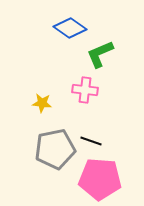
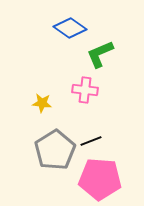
black line: rotated 40 degrees counterclockwise
gray pentagon: moved 1 px down; rotated 21 degrees counterclockwise
